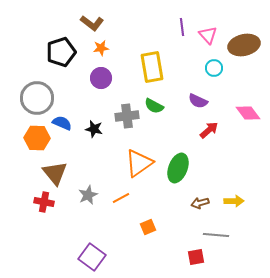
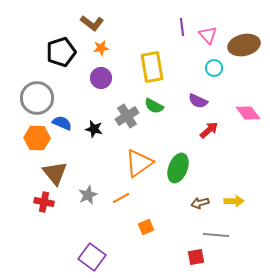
gray cross: rotated 25 degrees counterclockwise
orange square: moved 2 px left
